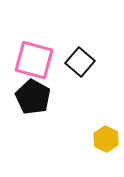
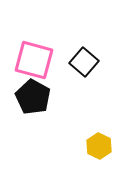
black square: moved 4 px right
yellow hexagon: moved 7 px left, 7 px down
